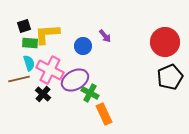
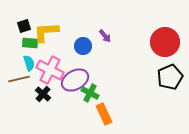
yellow L-shape: moved 1 px left, 2 px up
